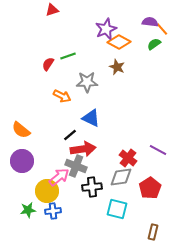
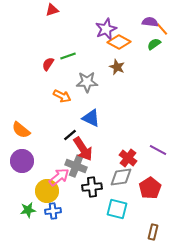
red arrow: rotated 65 degrees clockwise
